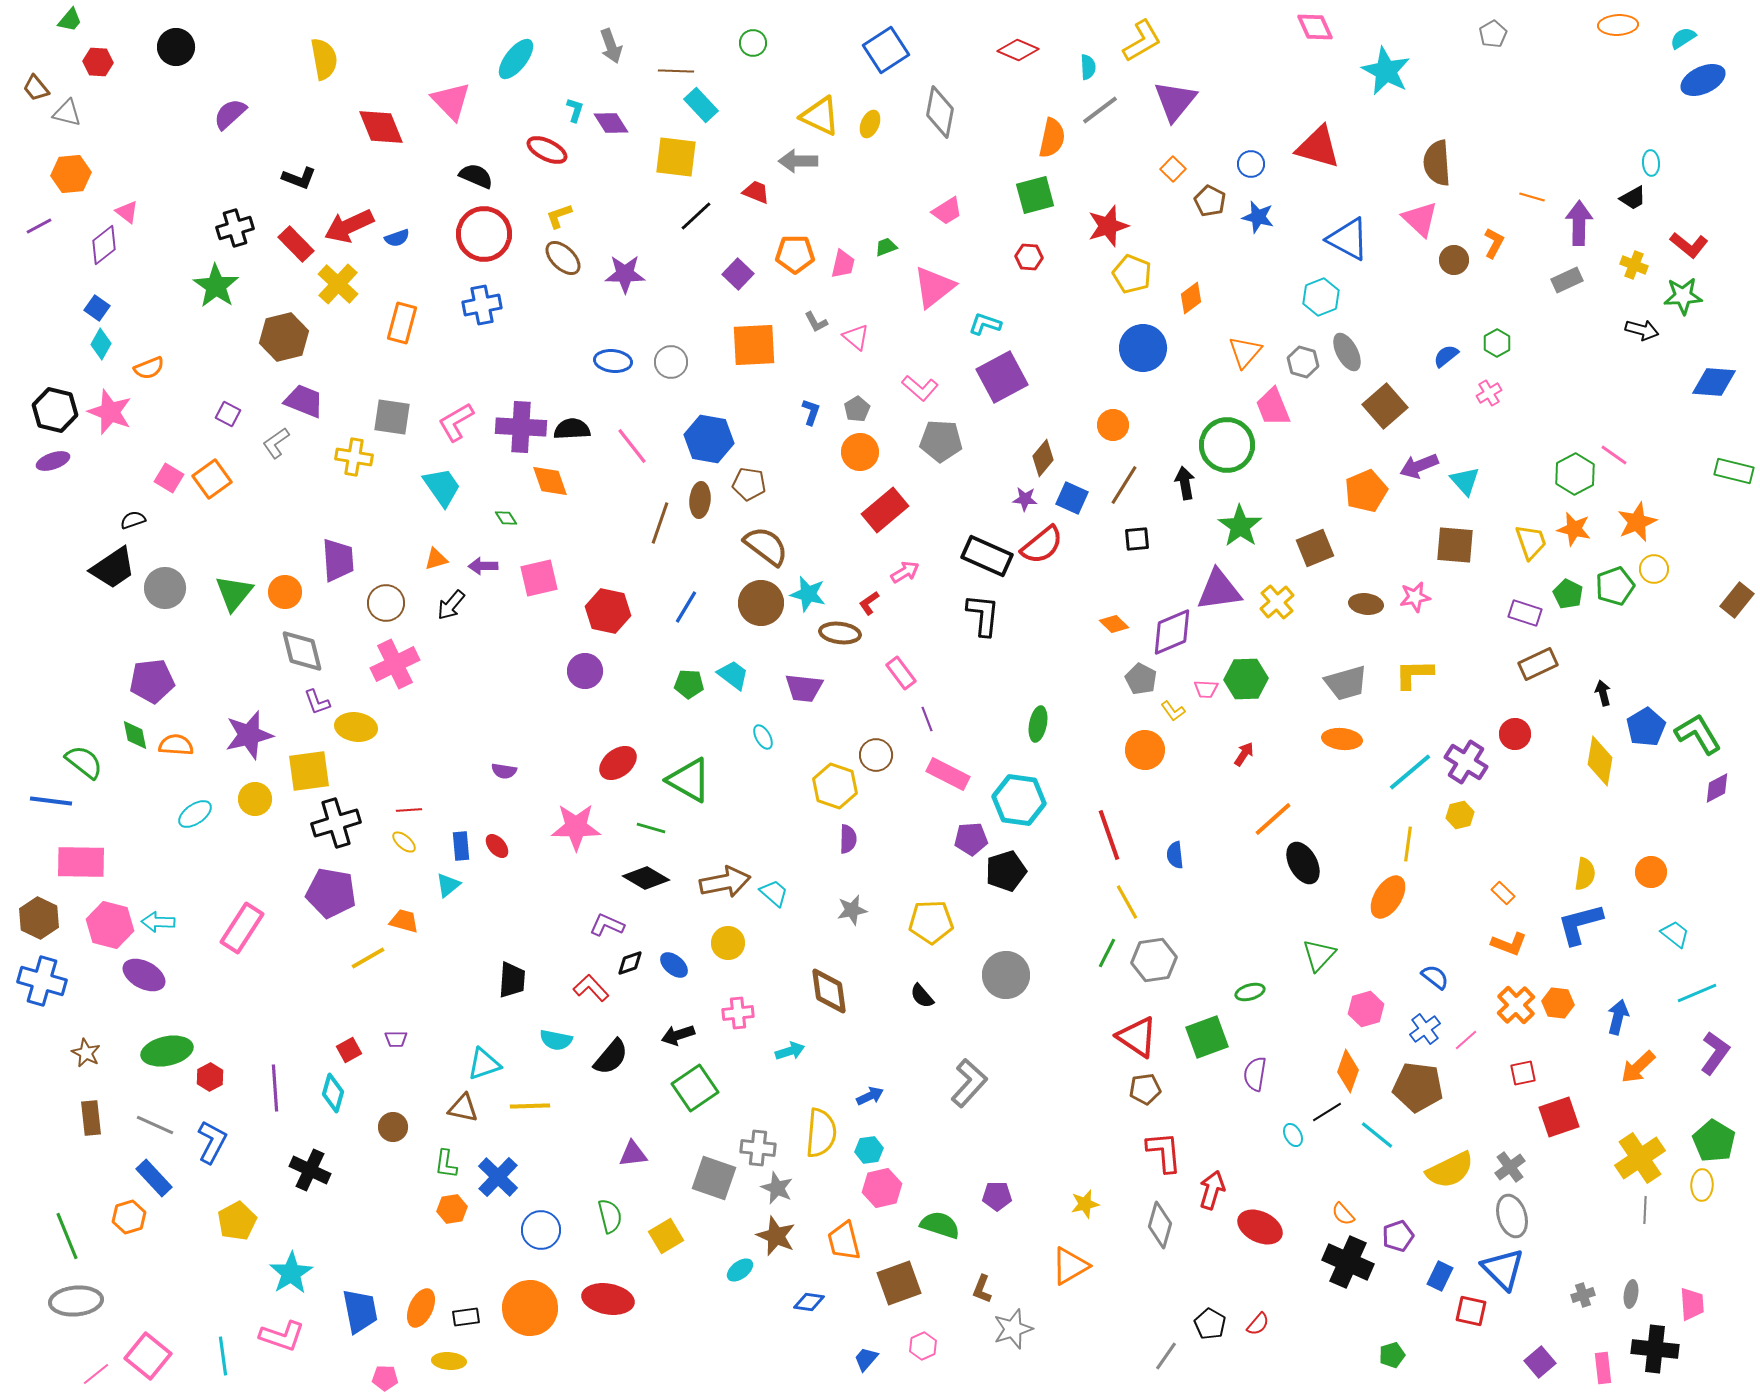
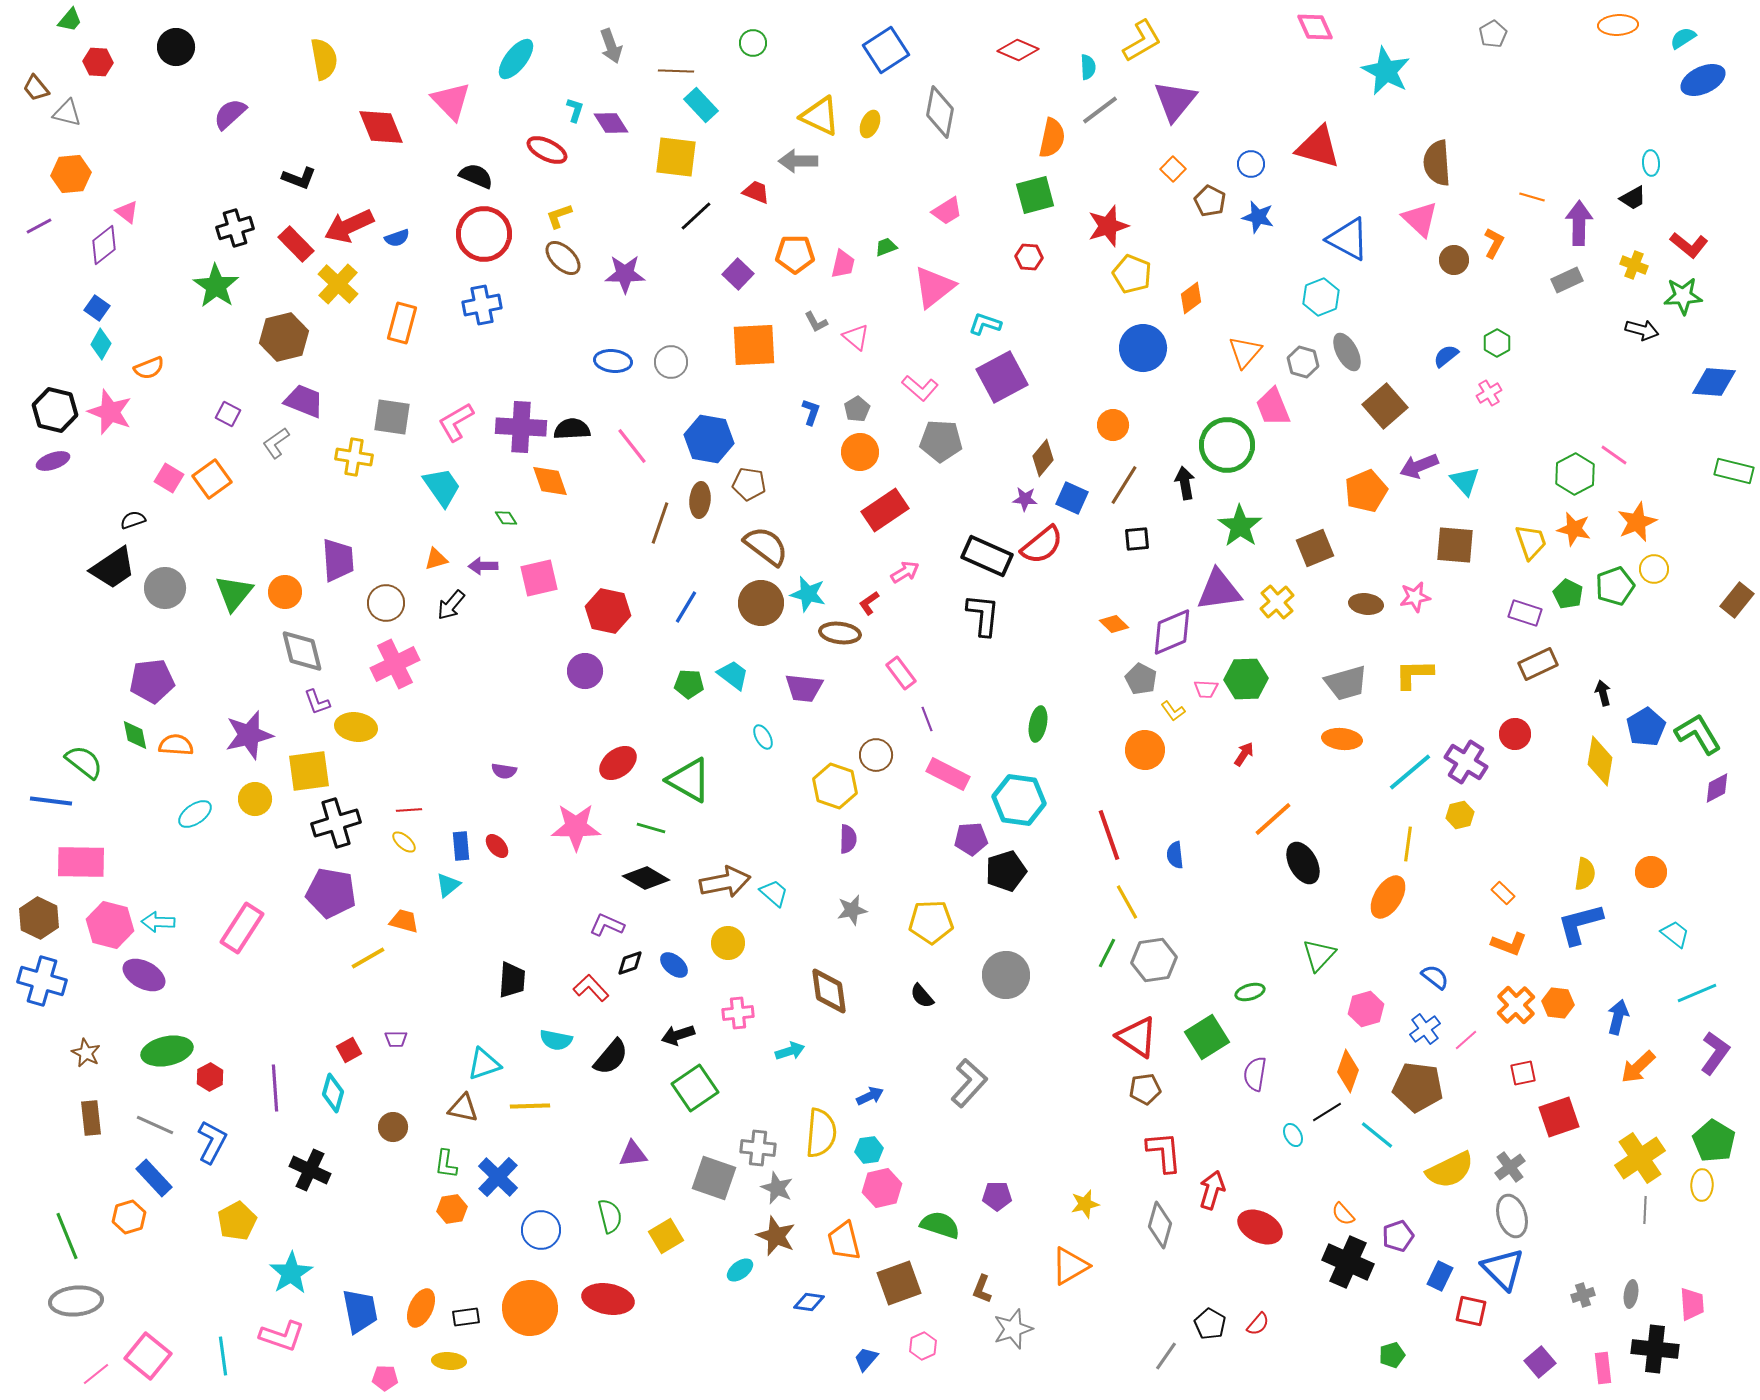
red rectangle at (885, 510): rotated 6 degrees clockwise
green square at (1207, 1037): rotated 12 degrees counterclockwise
